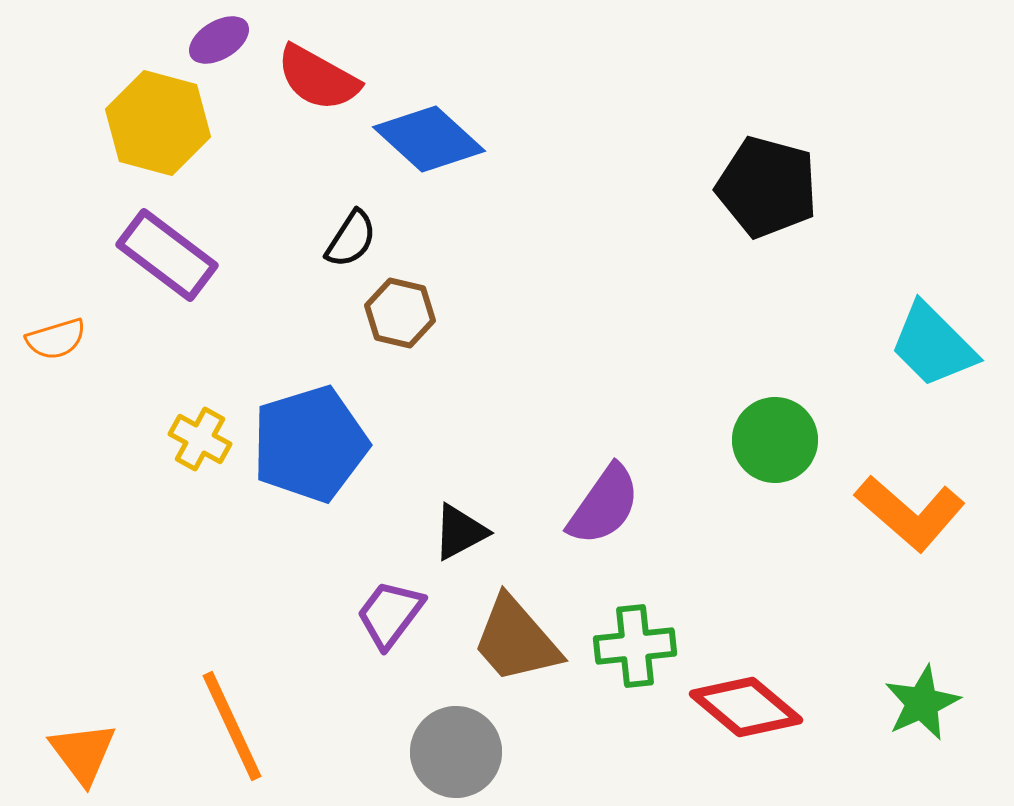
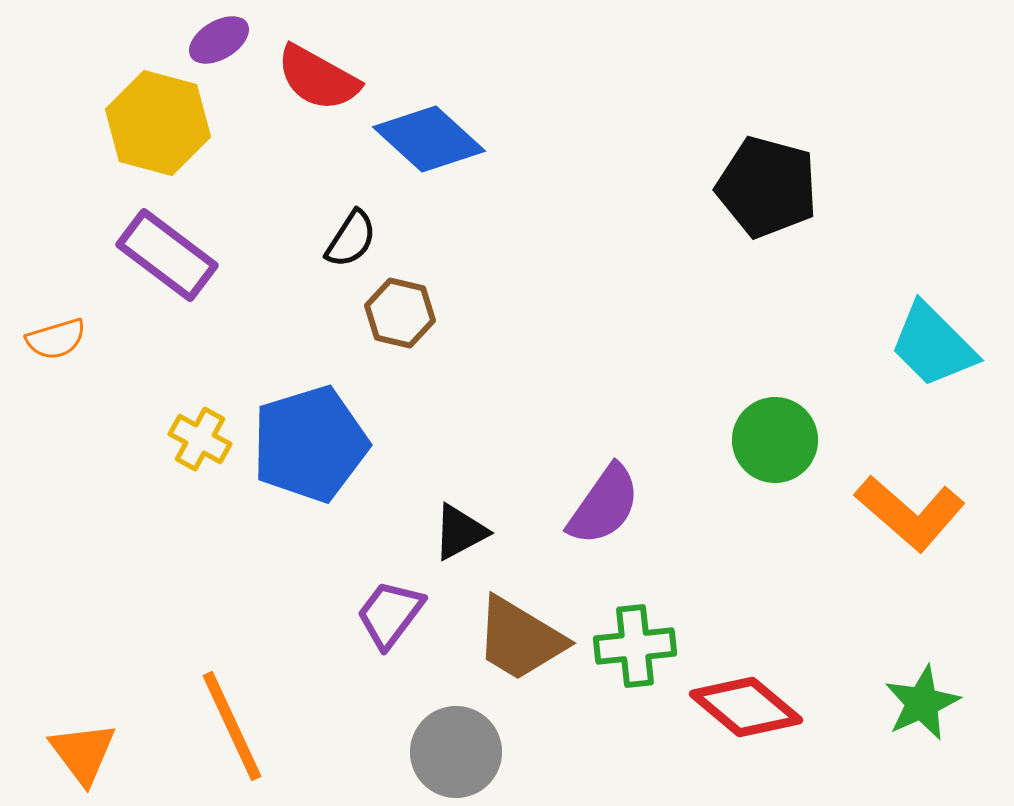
brown trapezoid: moved 4 px right, 1 px up; rotated 18 degrees counterclockwise
